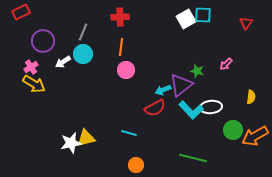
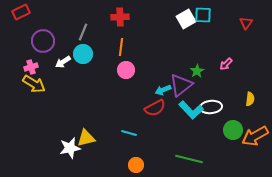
pink cross: rotated 16 degrees clockwise
green star: rotated 24 degrees clockwise
yellow semicircle: moved 1 px left, 2 px down
white star: moved 1 px left, 5 px down
green line: moved 4 px left, 1 px down
